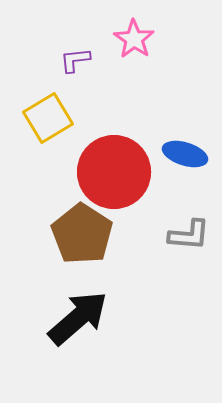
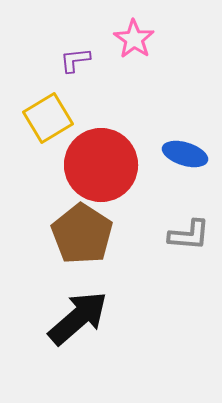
red circle: moved 13 px left, 7 px up
